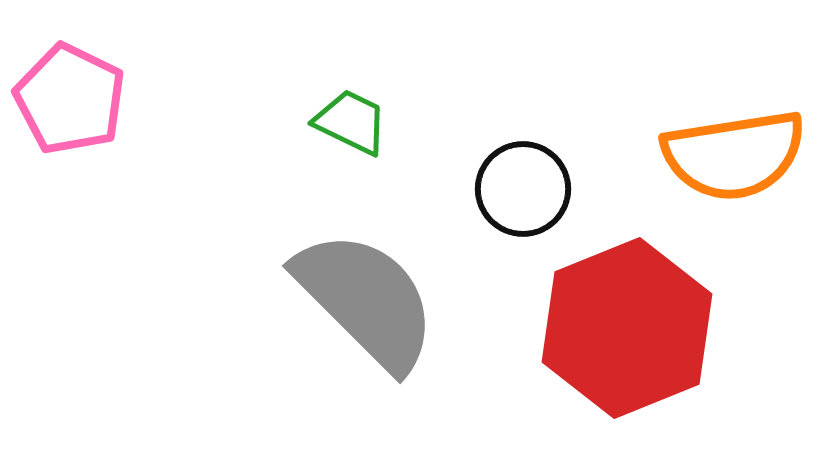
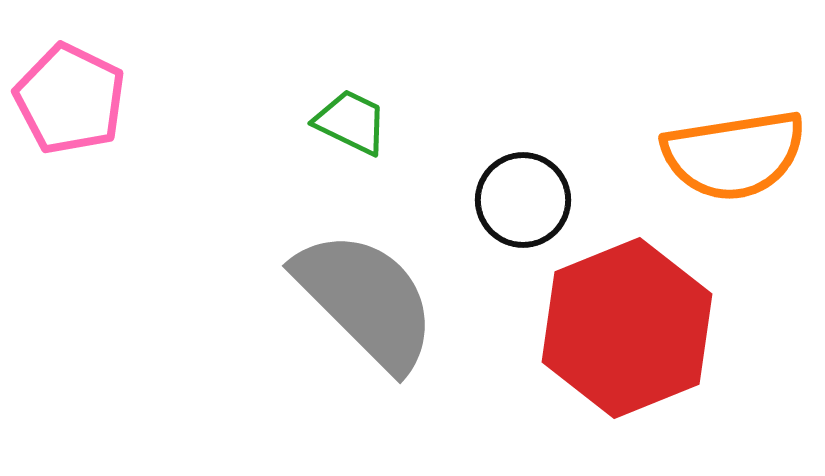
black circle: moved 11 px down
